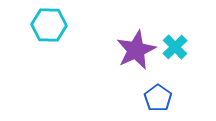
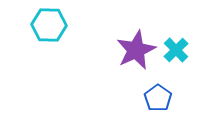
cyan cross: moved 1 px right, 3 px down
